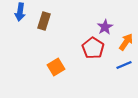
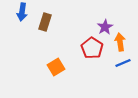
blue arrow: moved 2 px right
brown rectangle: moved 1 px right, 1 px down
orange arrow: moved 6 px left; rotated 42 degrees counterclockwise
red pentagon: moved 1 px left
blue line: moved 1 px left, 2 px up
